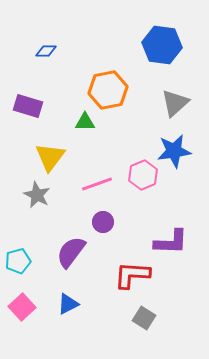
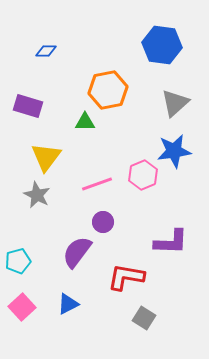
yellow triangle: moved 4 px left
purple semicircle: moved 6 px right
red L-shape: moved 6 px left, 2 px down; rotated 6 degrees clockwise
